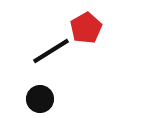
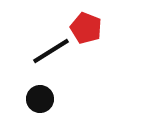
red pentagon: rotated 20 degrees counterclockwise
